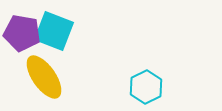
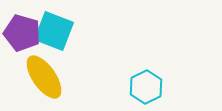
purple pentagon: rotated 6 degrees clockwise
